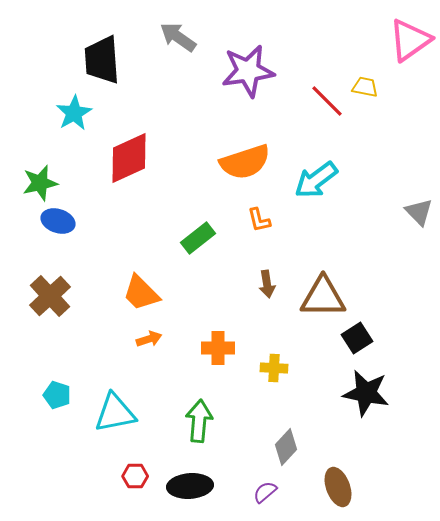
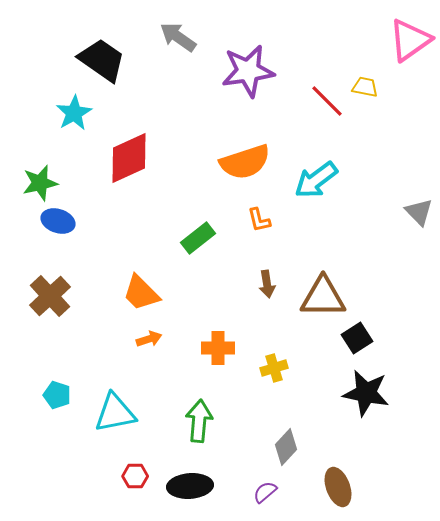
black trapezoid: rotated 129 degrees clockwise
yellow cross: rotated 20 degrees counterclockwise
